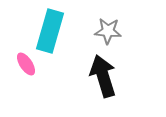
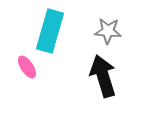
pink ellipse: moved 1 px right, 3 px down
